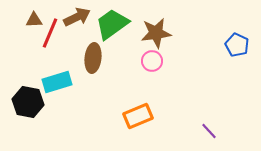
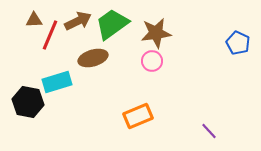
brown arrow: moved 1 px right, 4 px down
red line: moved 2 px down
blue pentagon: moved 1 px right, 2 px up
brown ellipse: rotated 68 degrees clockwise
